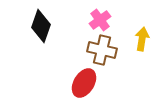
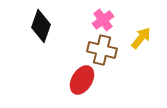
pink cross: moved 3 px right
yellow arrow: moved 1 px left, 1 px up; rotated 30 degrees clockwise
red ellipse: moved 2 px left, 3 px up
